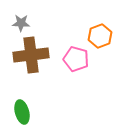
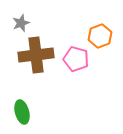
gray star: rotated 24 degrees counterclockwise
brown cross: moved 5 px right
